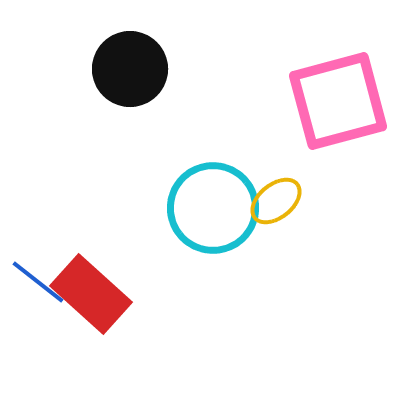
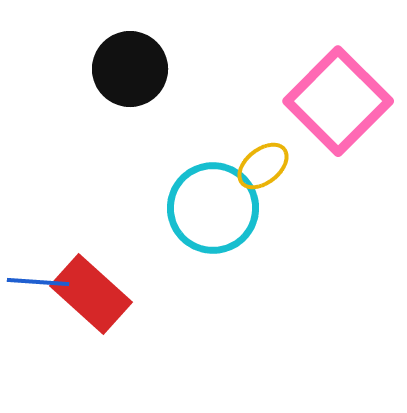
pink square: rotated 30 degrees counterclockwise
yellow ellipse: moved 13 px left, 35 px up
blue line: rotated 34 degrees counterclockwise
